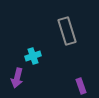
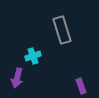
gray rectangle: moved 5 px left, 1 px up
